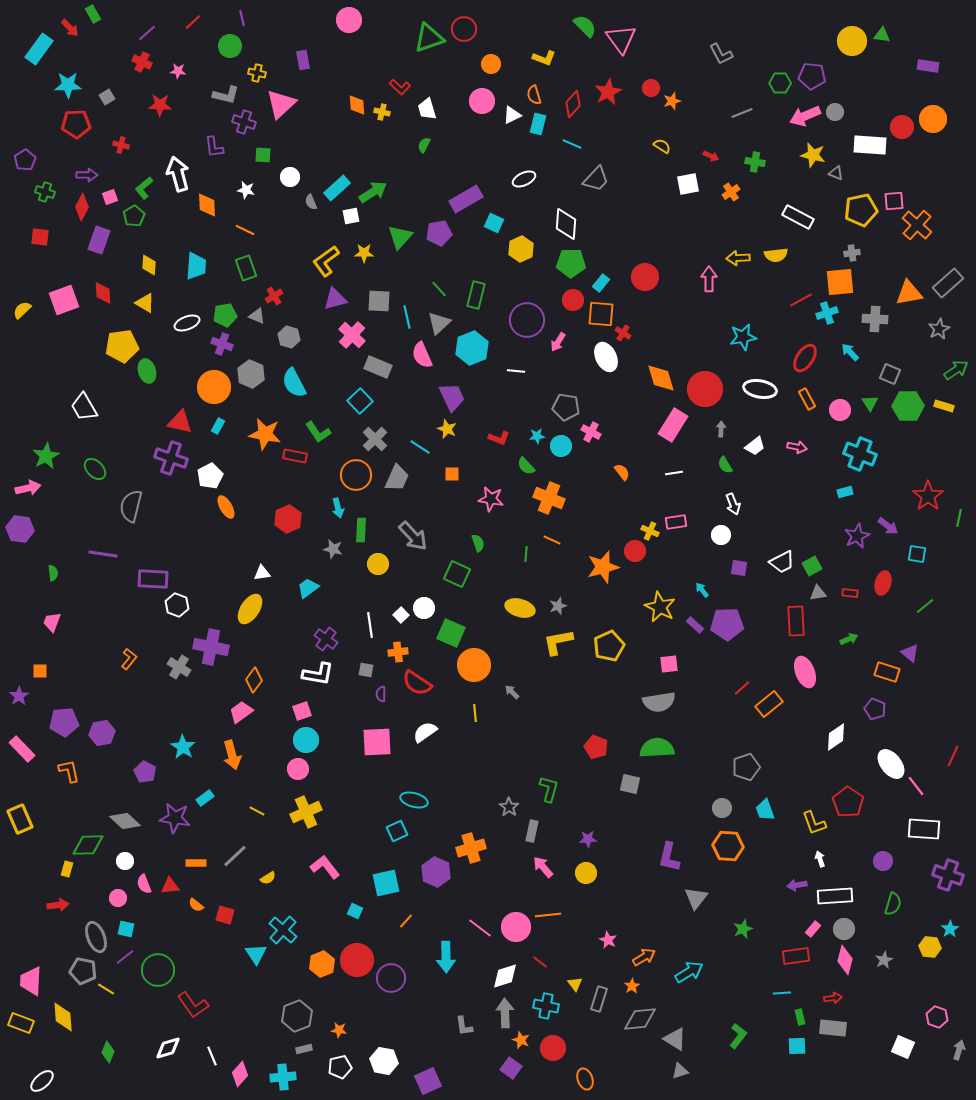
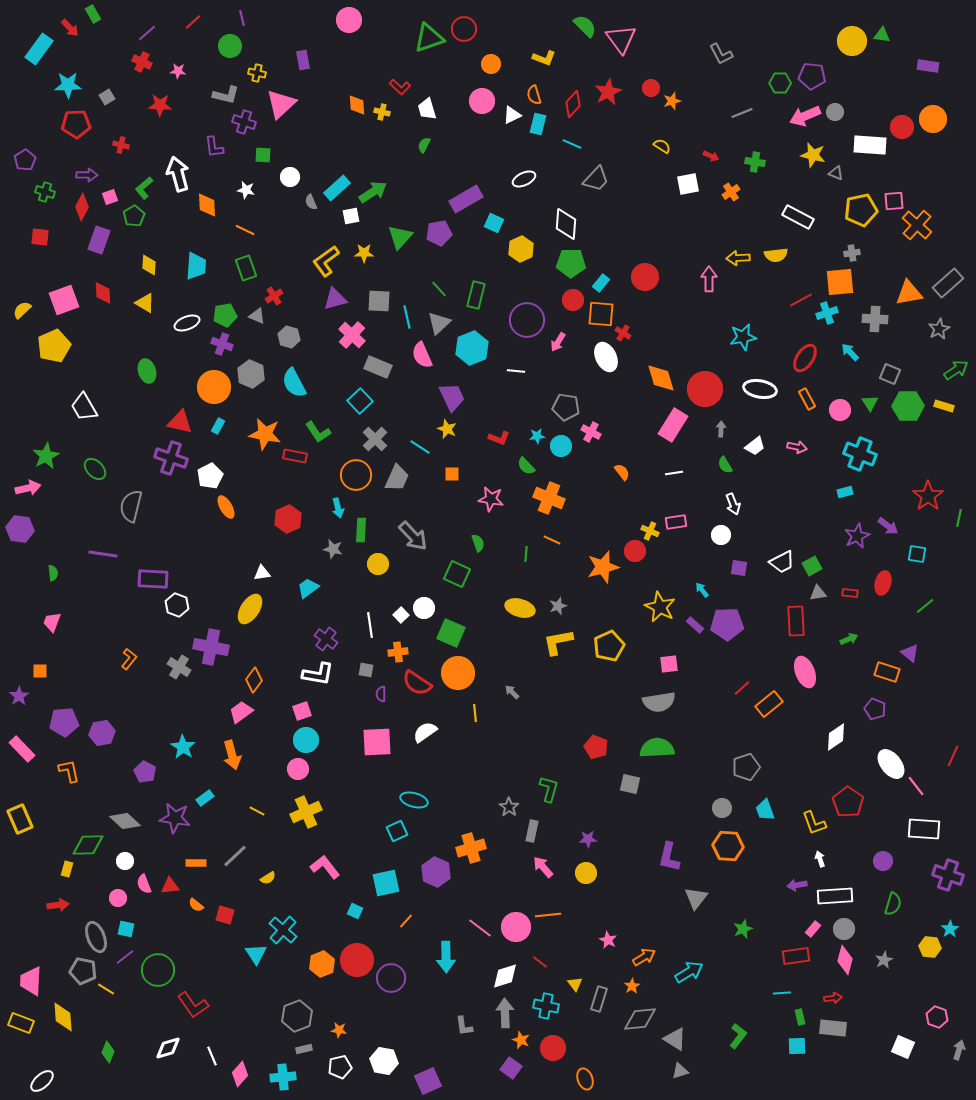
yellow pentagon at (122, 346): moved 68 px left; rotated 16 degrees counterclockwise
orange circle at (474, 665): moved 16 px left, 8 px down
